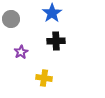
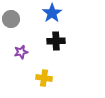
purple star: rotated 16 degrees clockwise
